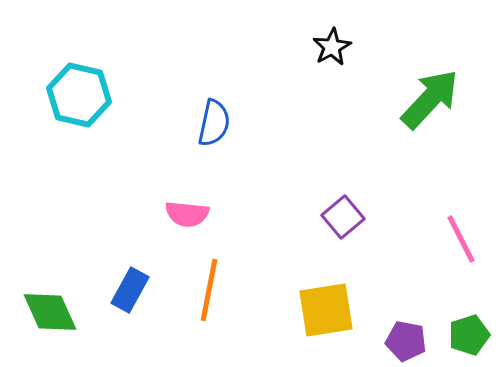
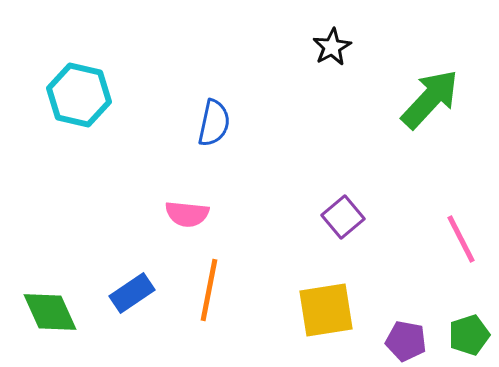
blue rectangle: moved 2 px right, 3 px down; rotated 27 degrees clockwise
